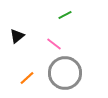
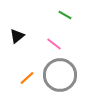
green line: rotated 56 degrees clockwise
gray circle: moved 5 px left, 2 px down
